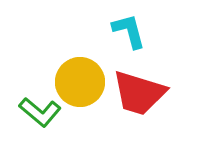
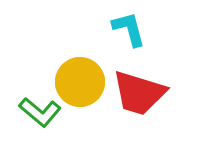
cyan L-shape: moved 2 px up
